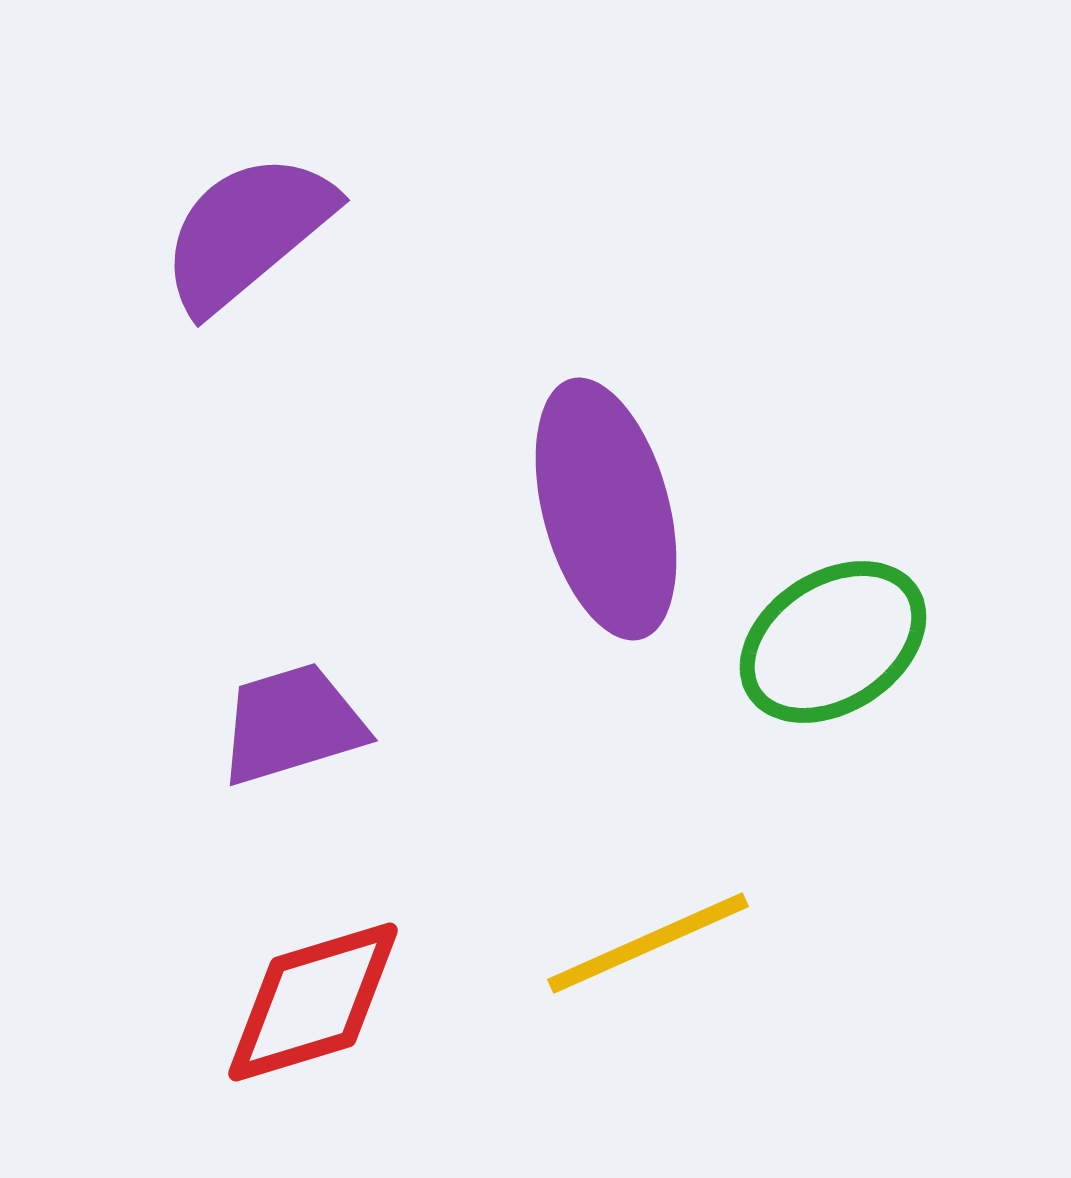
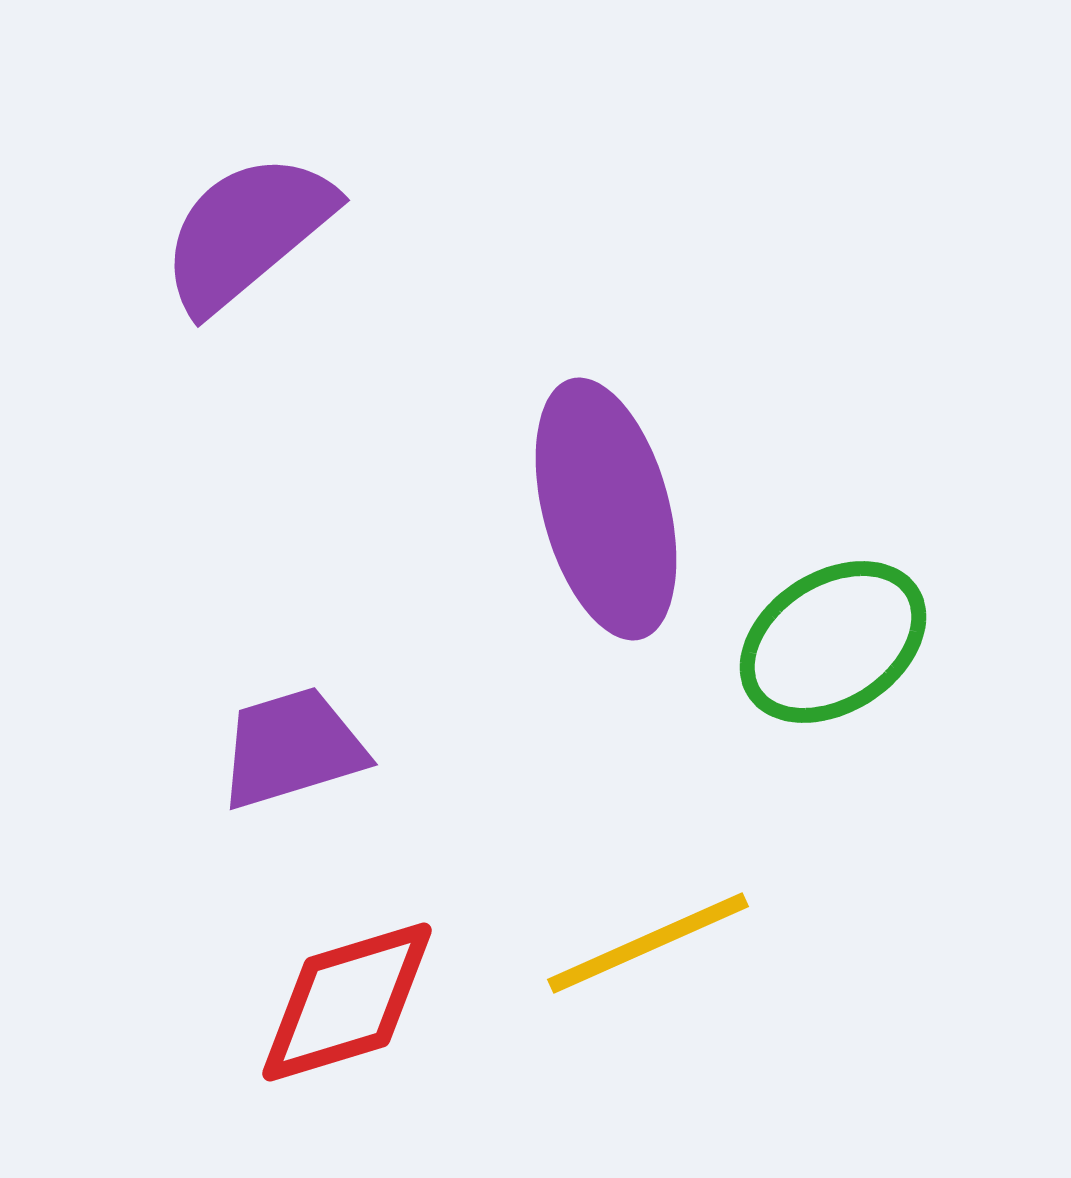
purple trapezoid: moved 24 px down
red diamond: moved 34 px right
